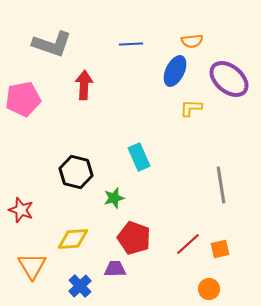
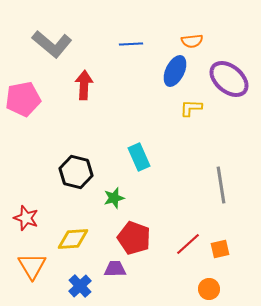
gray L-shape: rotated 21 degrees clockwise
red star: moved 5 px right, 8 px down
